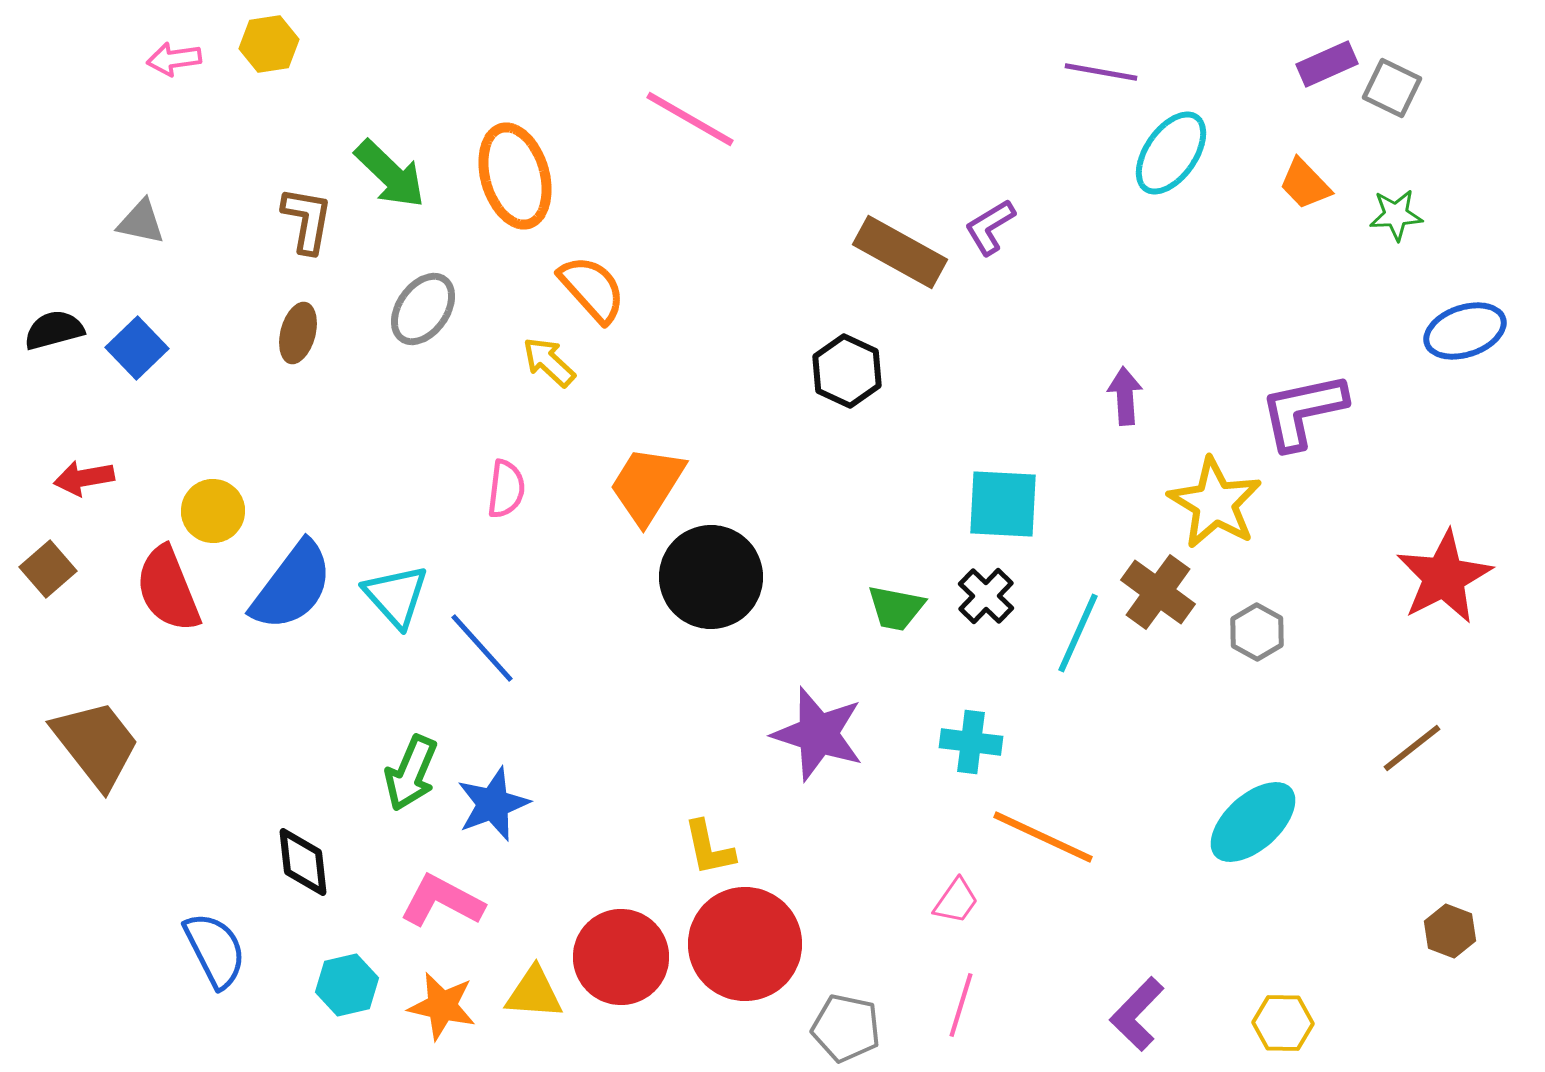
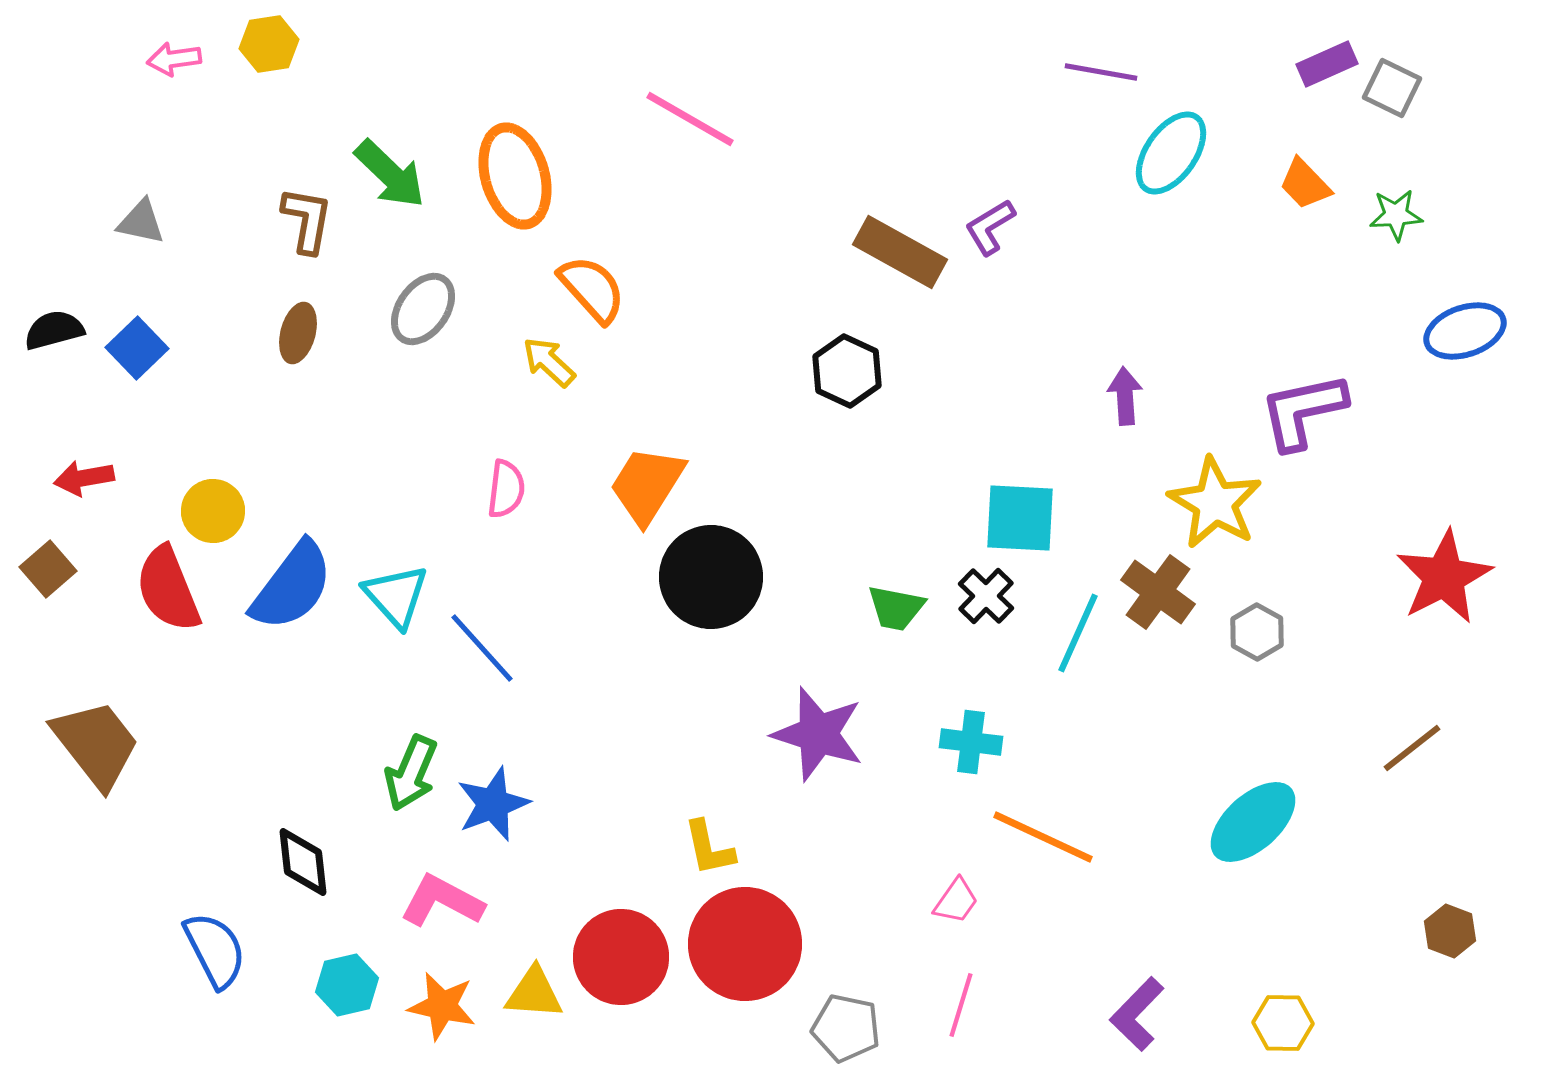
cyan square at (1003, 504): moved 17 px right, 14 px down
